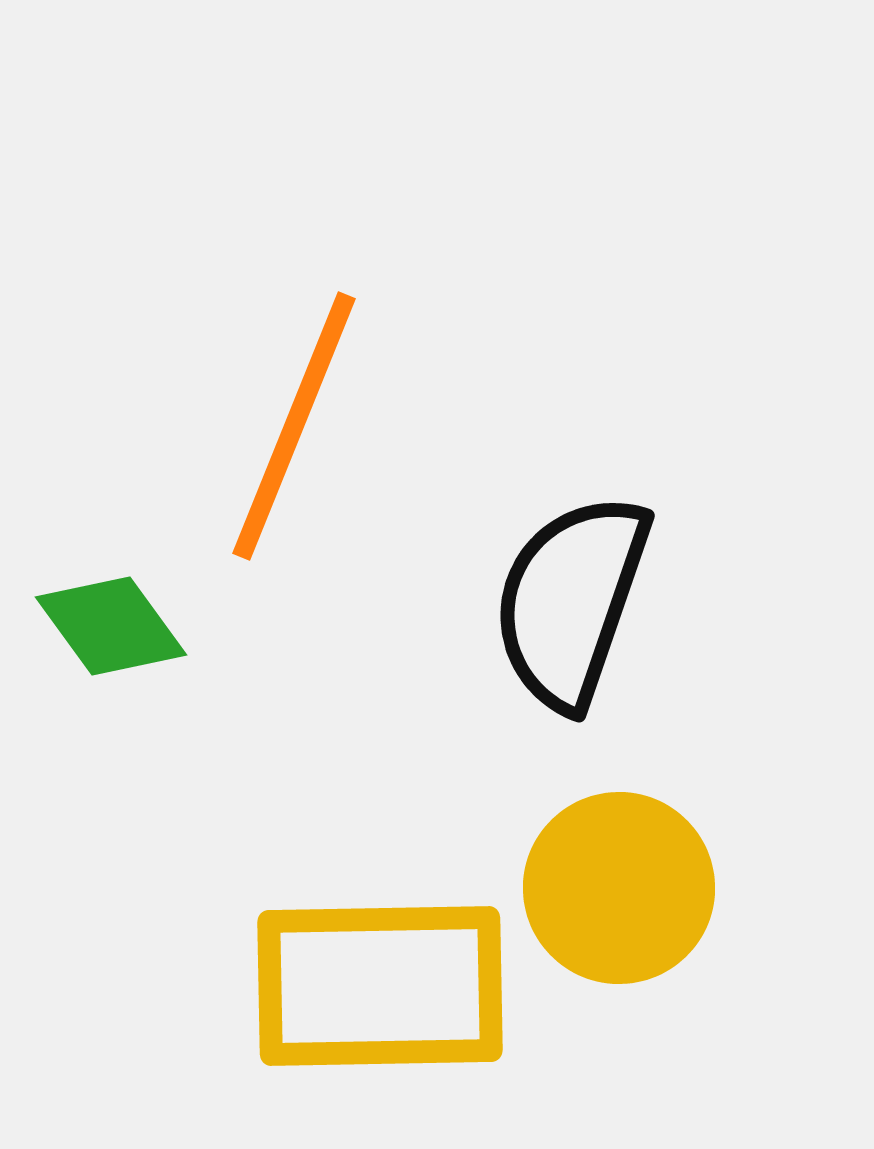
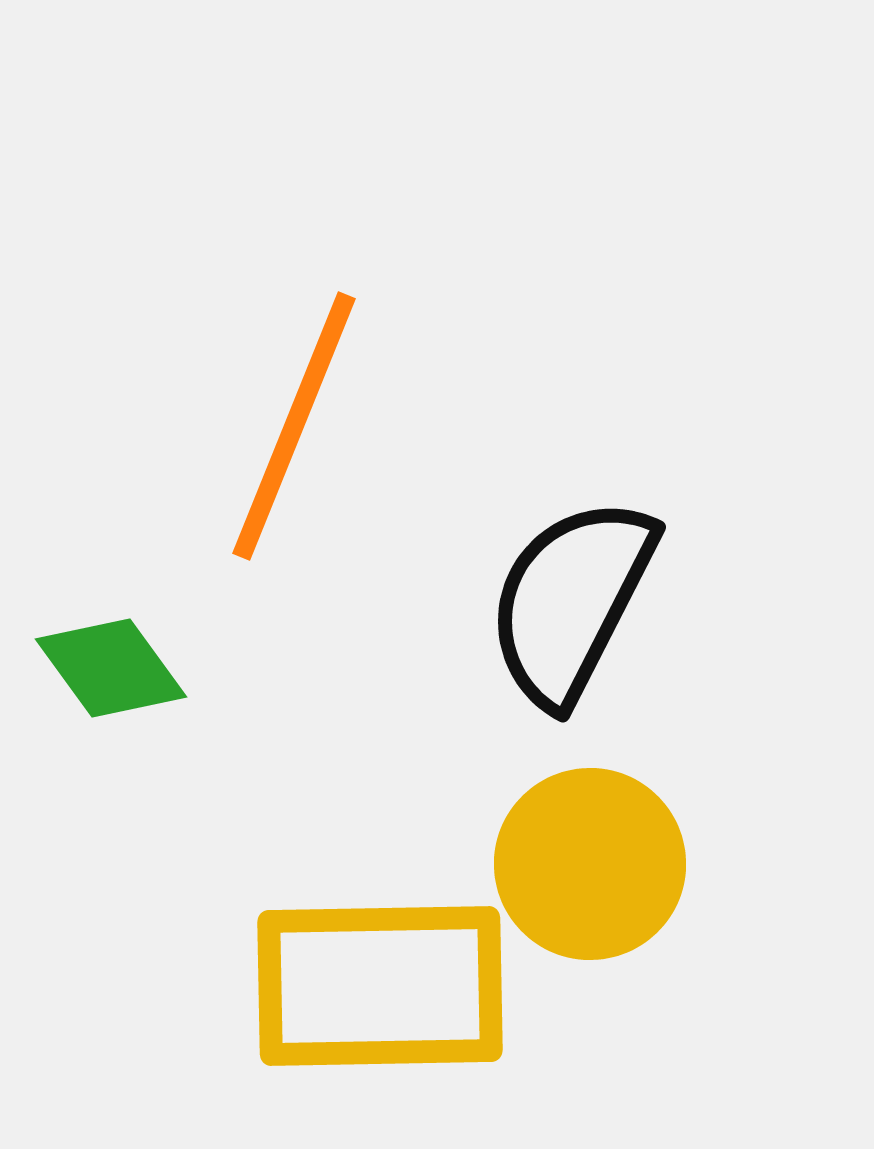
black semicircle: rotated 8 degrees clockwise
green diamond: moved 42 px down
yellow circle: moved 29 px left, 24 px up
